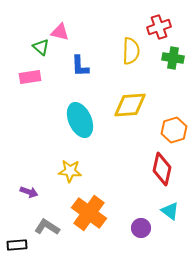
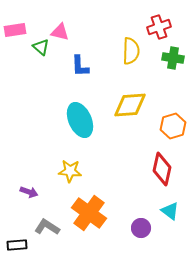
pink rectangle: moved 15 px left, 47 px up
orange hexagon: moved 1 px left, 4 px up
